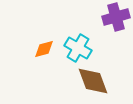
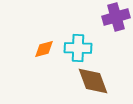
cyan cross: rotated 28 degrees counterclockwise
